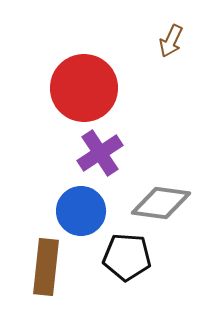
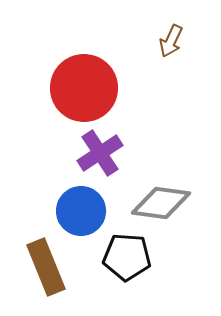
brown rectangle: rotated 28 degrees counterclockwise
